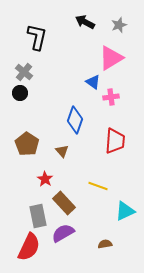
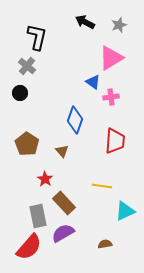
gray cross: moved 3 px right, 6 px up
yellow line: moved 4 px right; rotated 12 degrees counterclockwise
red semicircle: rotated 16 degrees clockwise
